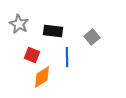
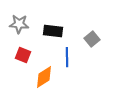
gray star: rotated 24 degrees counterclockwise
gray square: moved 2 px down
red square: moved 9 px left
orange diamond: moved 2 px right
